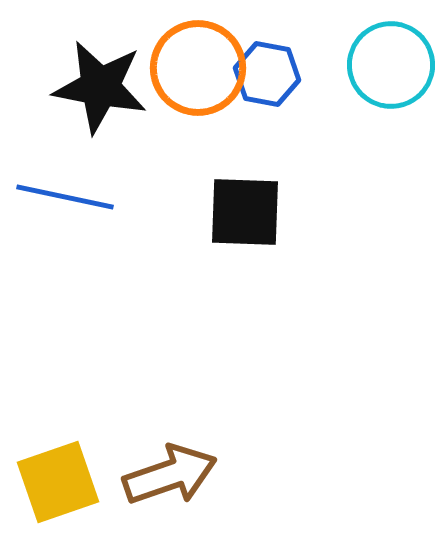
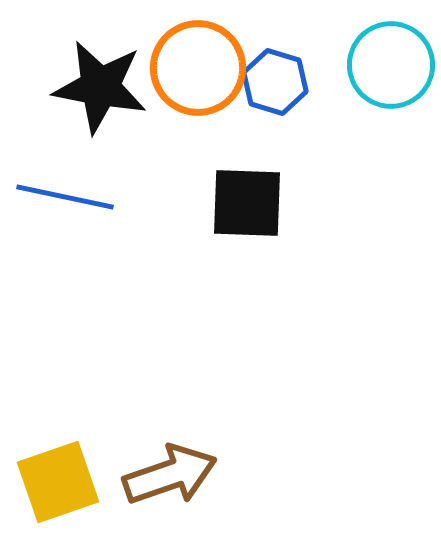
blue hexagon: moved 8 px right, 8 px down; rotated 6 degrees clockwise
black square: moved 2 px right, 9 px up
